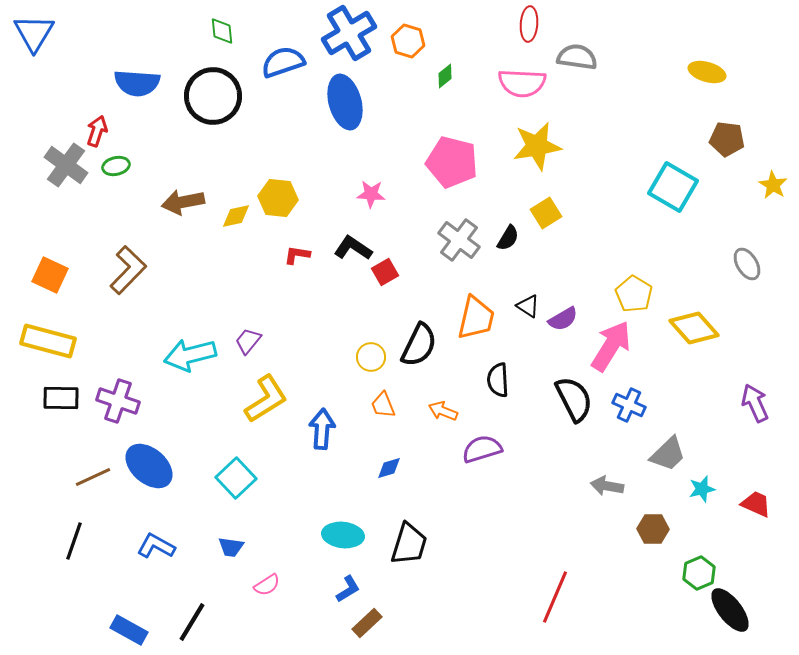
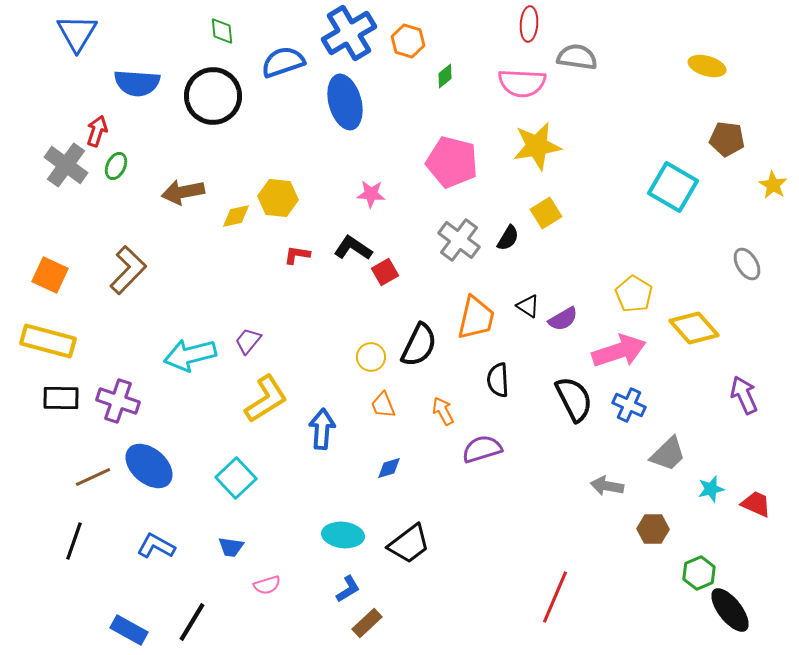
blue triangle at (34, 33): moved 43 px right
yellow ellipse at (707, 72): moved 6 px up
green ellipse at (116, 166): rotated 52 degrees counterclockwise
brown arrow at (183, 202): moved 10 px up
pink arrow at (611, 346): moved 8 px right, 5 px down; rotated 40 degrees clockwise
purple arrow at (755, 403): moved 11 px left, 8 px up
orange arrow at (443, 411): rotated 40 degrees clockwise
cyan star at (702, 489): moved 9 px right
black trapezoid at (409, 544): rotated 36 degrees clockwise
pink semicircle at (267, 585): rotated 16 degrees clockwise
